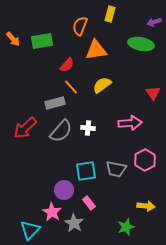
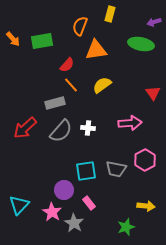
orange line: moved 2 px up
cyan triangle: moved 11 px left, 25 px up
